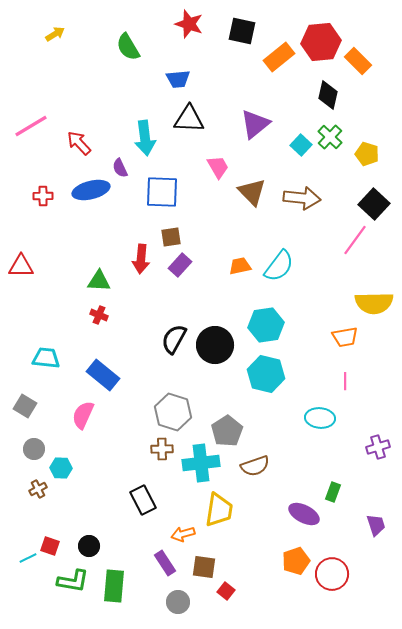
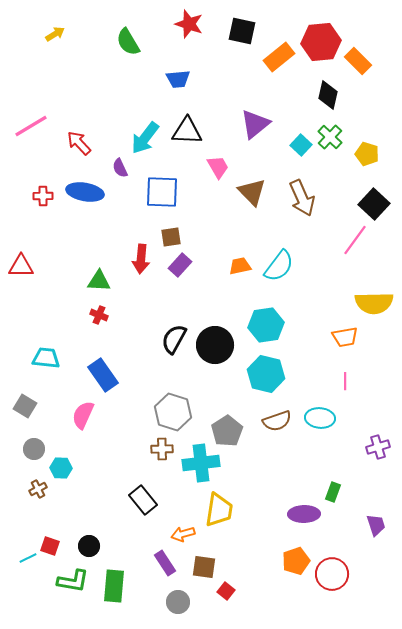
green semicircle at (128, 47): moved 5 px up
black triangle at (189, 119): moved 2 px left, 12 px down
cyan arrow at (145, 138): rotated 44 degrees clockwise
blue ellipse at (91, 190): moved 6 px left, 2 px down; rotated 24 degrees clockwise
brown arrow at (302, 198): rotated 60 degrees clockwise
blue rectangle at (103, 375): rotated 16 degrees clockwise
brown semicircle at (255, 466): moved 22 px right, 45 px up
black rectangle at (143, 500): rotated 12 degrees counterclockwise
purple ellipse at (304, 514): rotated 28 degrees counterclockwise
